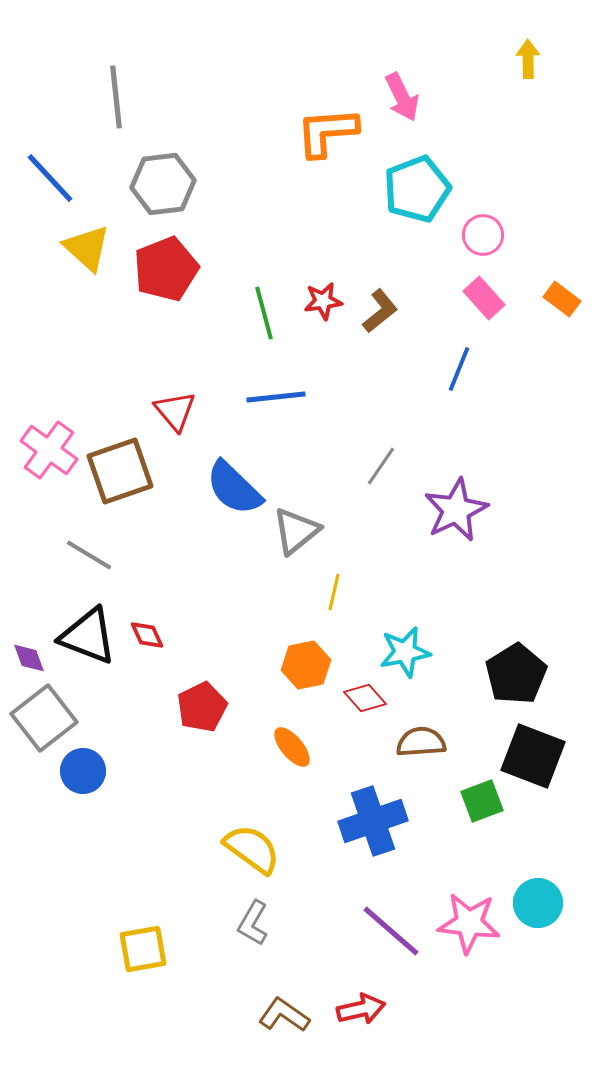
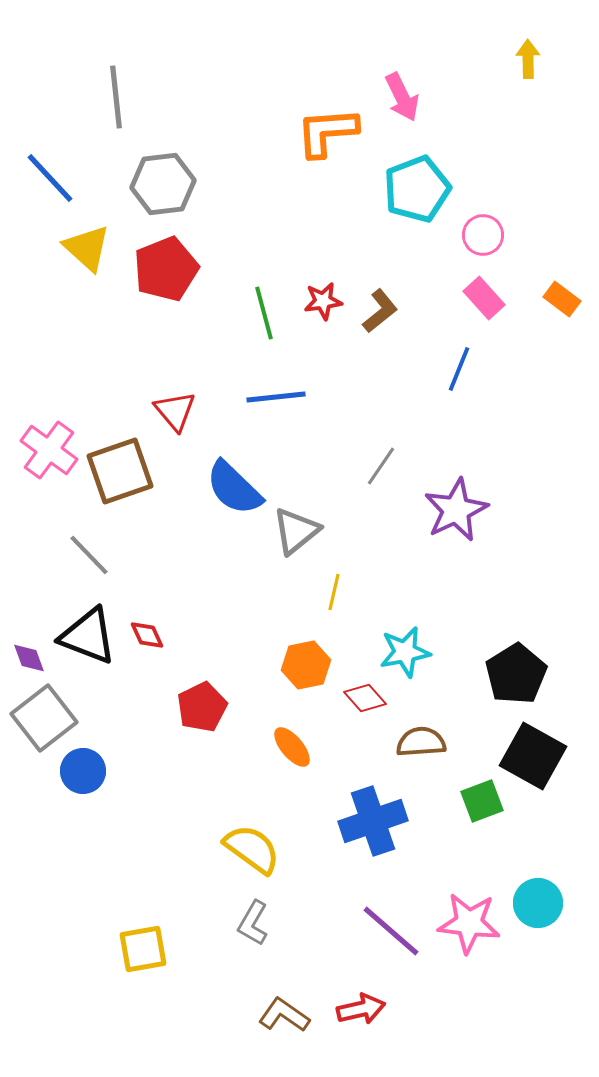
gray line at (89, 555): rotated 15 degrees clockwise
black square at (533, 756): rotated 8 degrees clockwise
